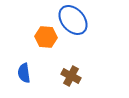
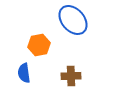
orange hexagon: moved 7 px left, 8 px down; rotated 15 degrees counterclockwise
brown cross: rotated 30 degrees counterclockwise
